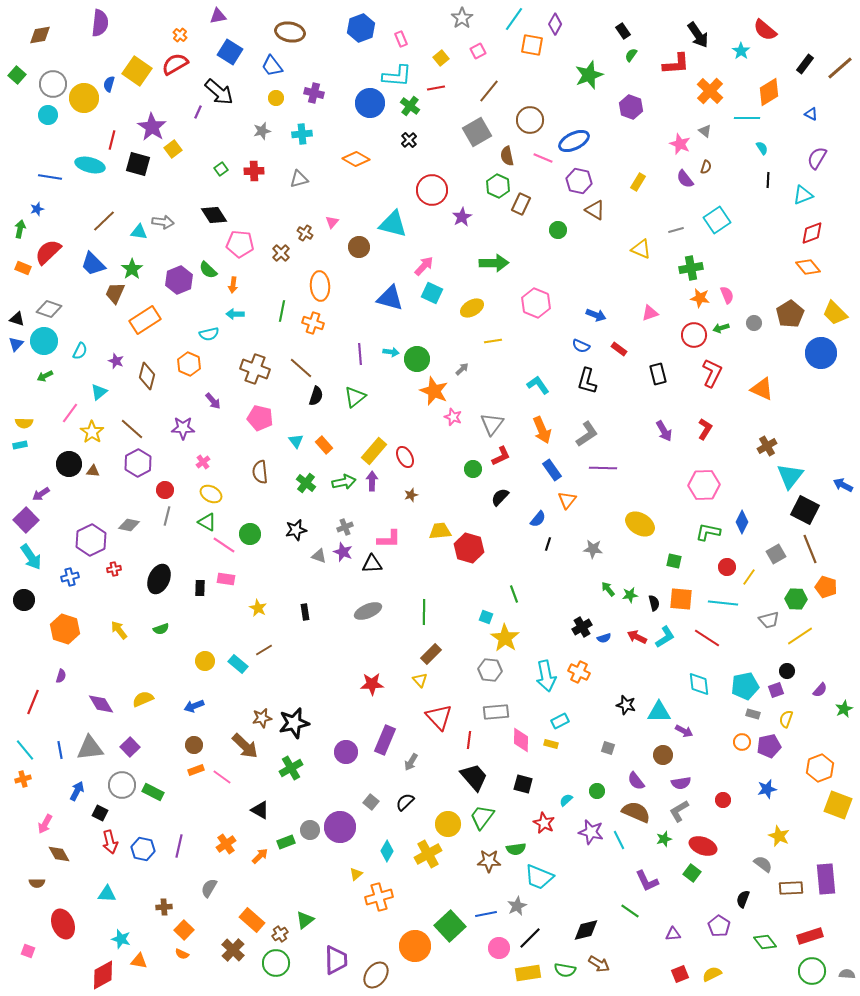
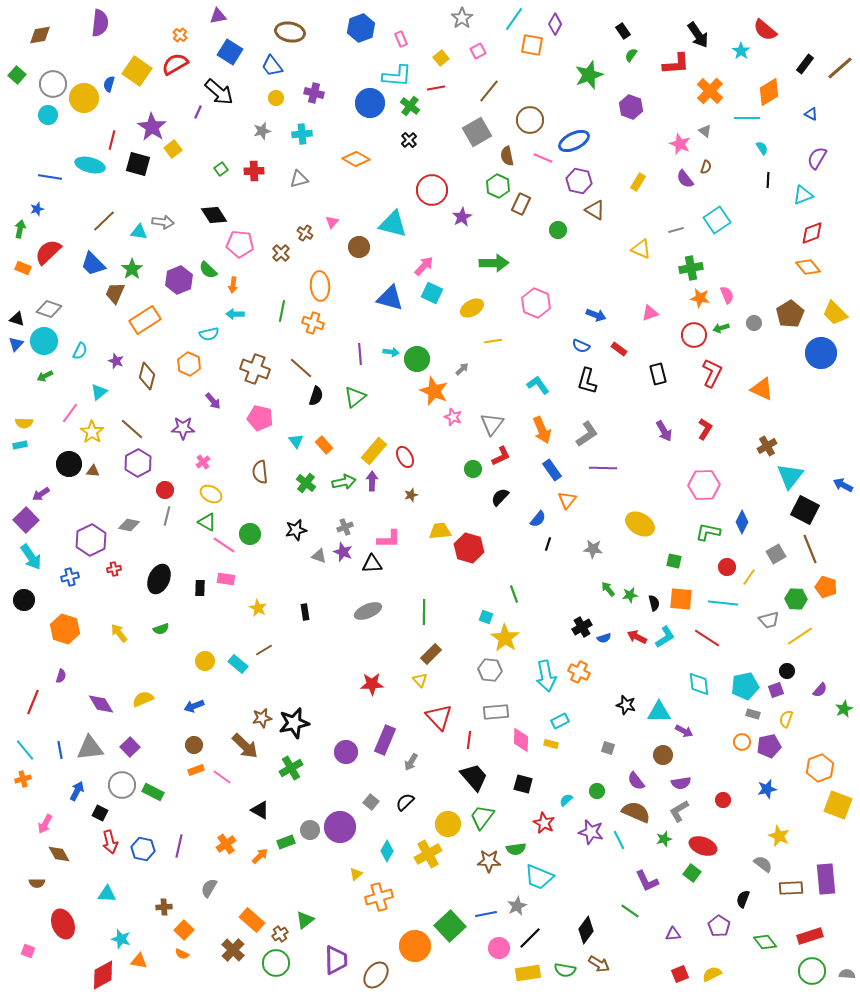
yellow arrow at (119, 630): moved 3 px down
black diamond at (586, 930): rotated 40 degrees counterclockwise
